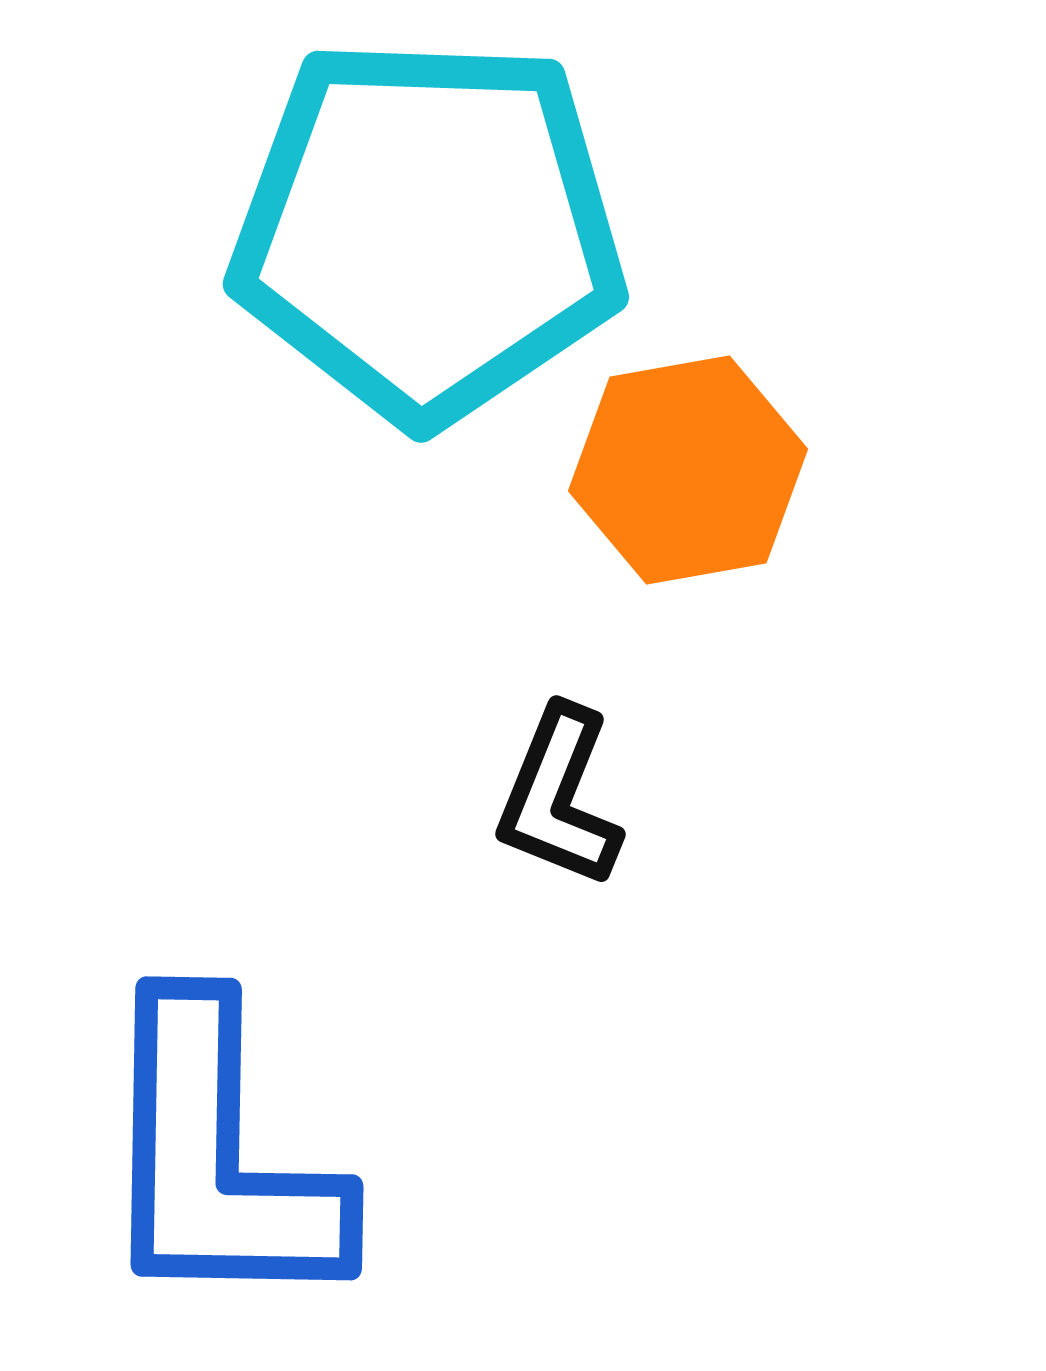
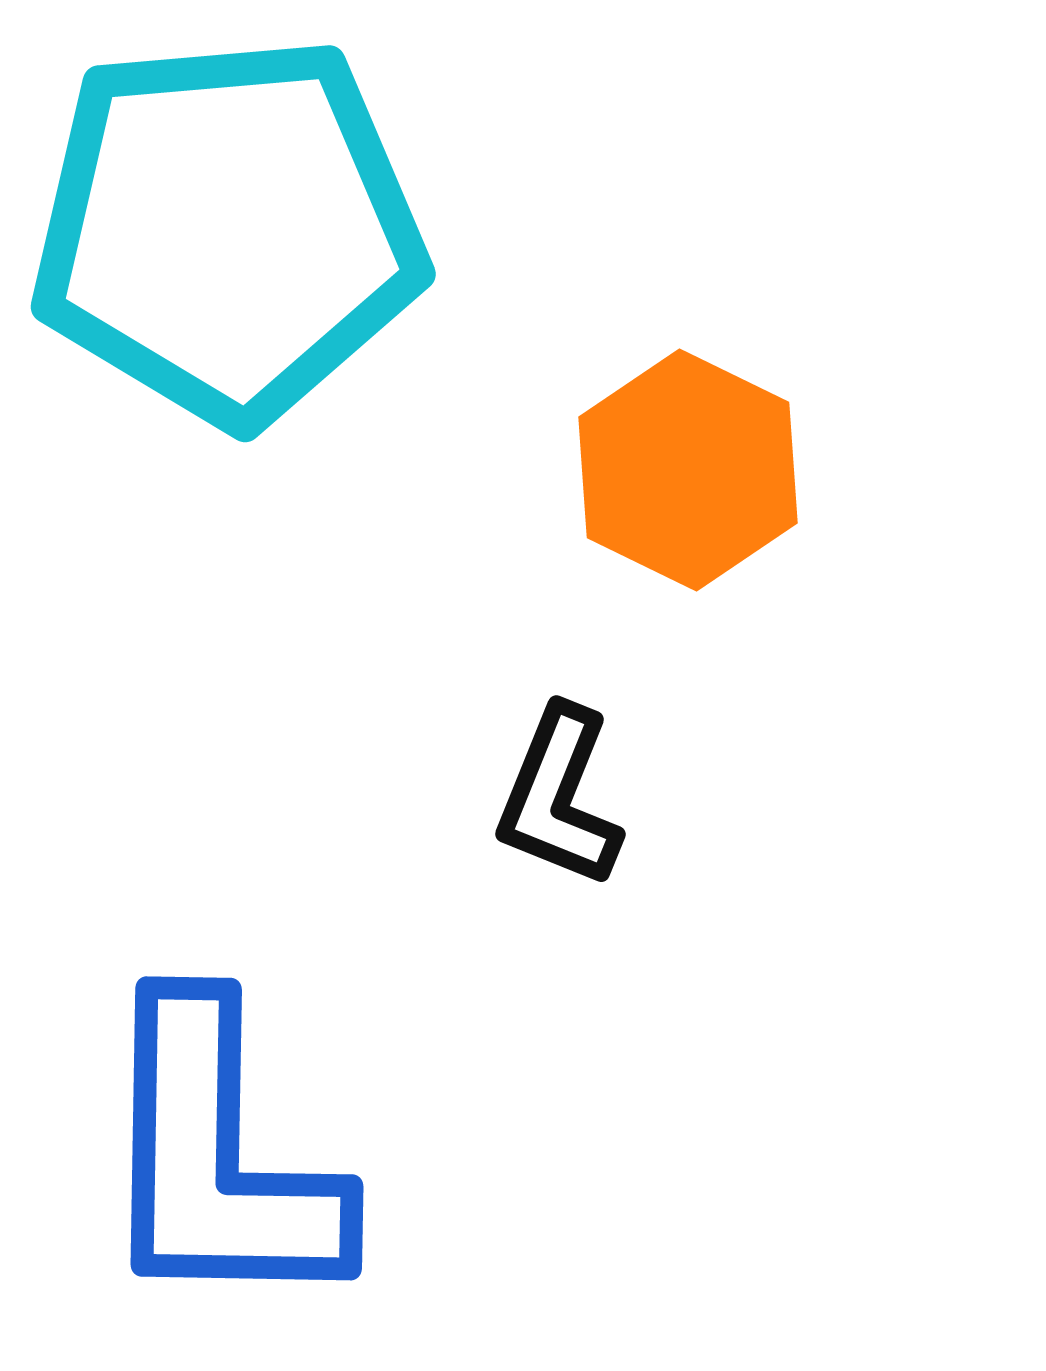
cyan pentagon: moved 200 px left; rotated 7 degrees counterclockwise
orange hexagon: rotated 24 degrees counterclockwise
